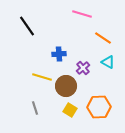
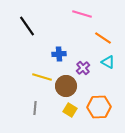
gray line: rotated 24 degrees clockwise
